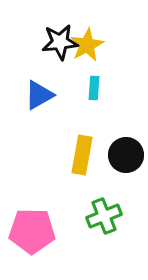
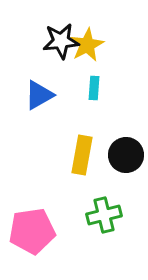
black star: moved 1 px right, 1 px up
green cross: moved 1 px up; rotated 8 degrees clockwise
pink pentagon: rotated 9 degrees counterclockwise
